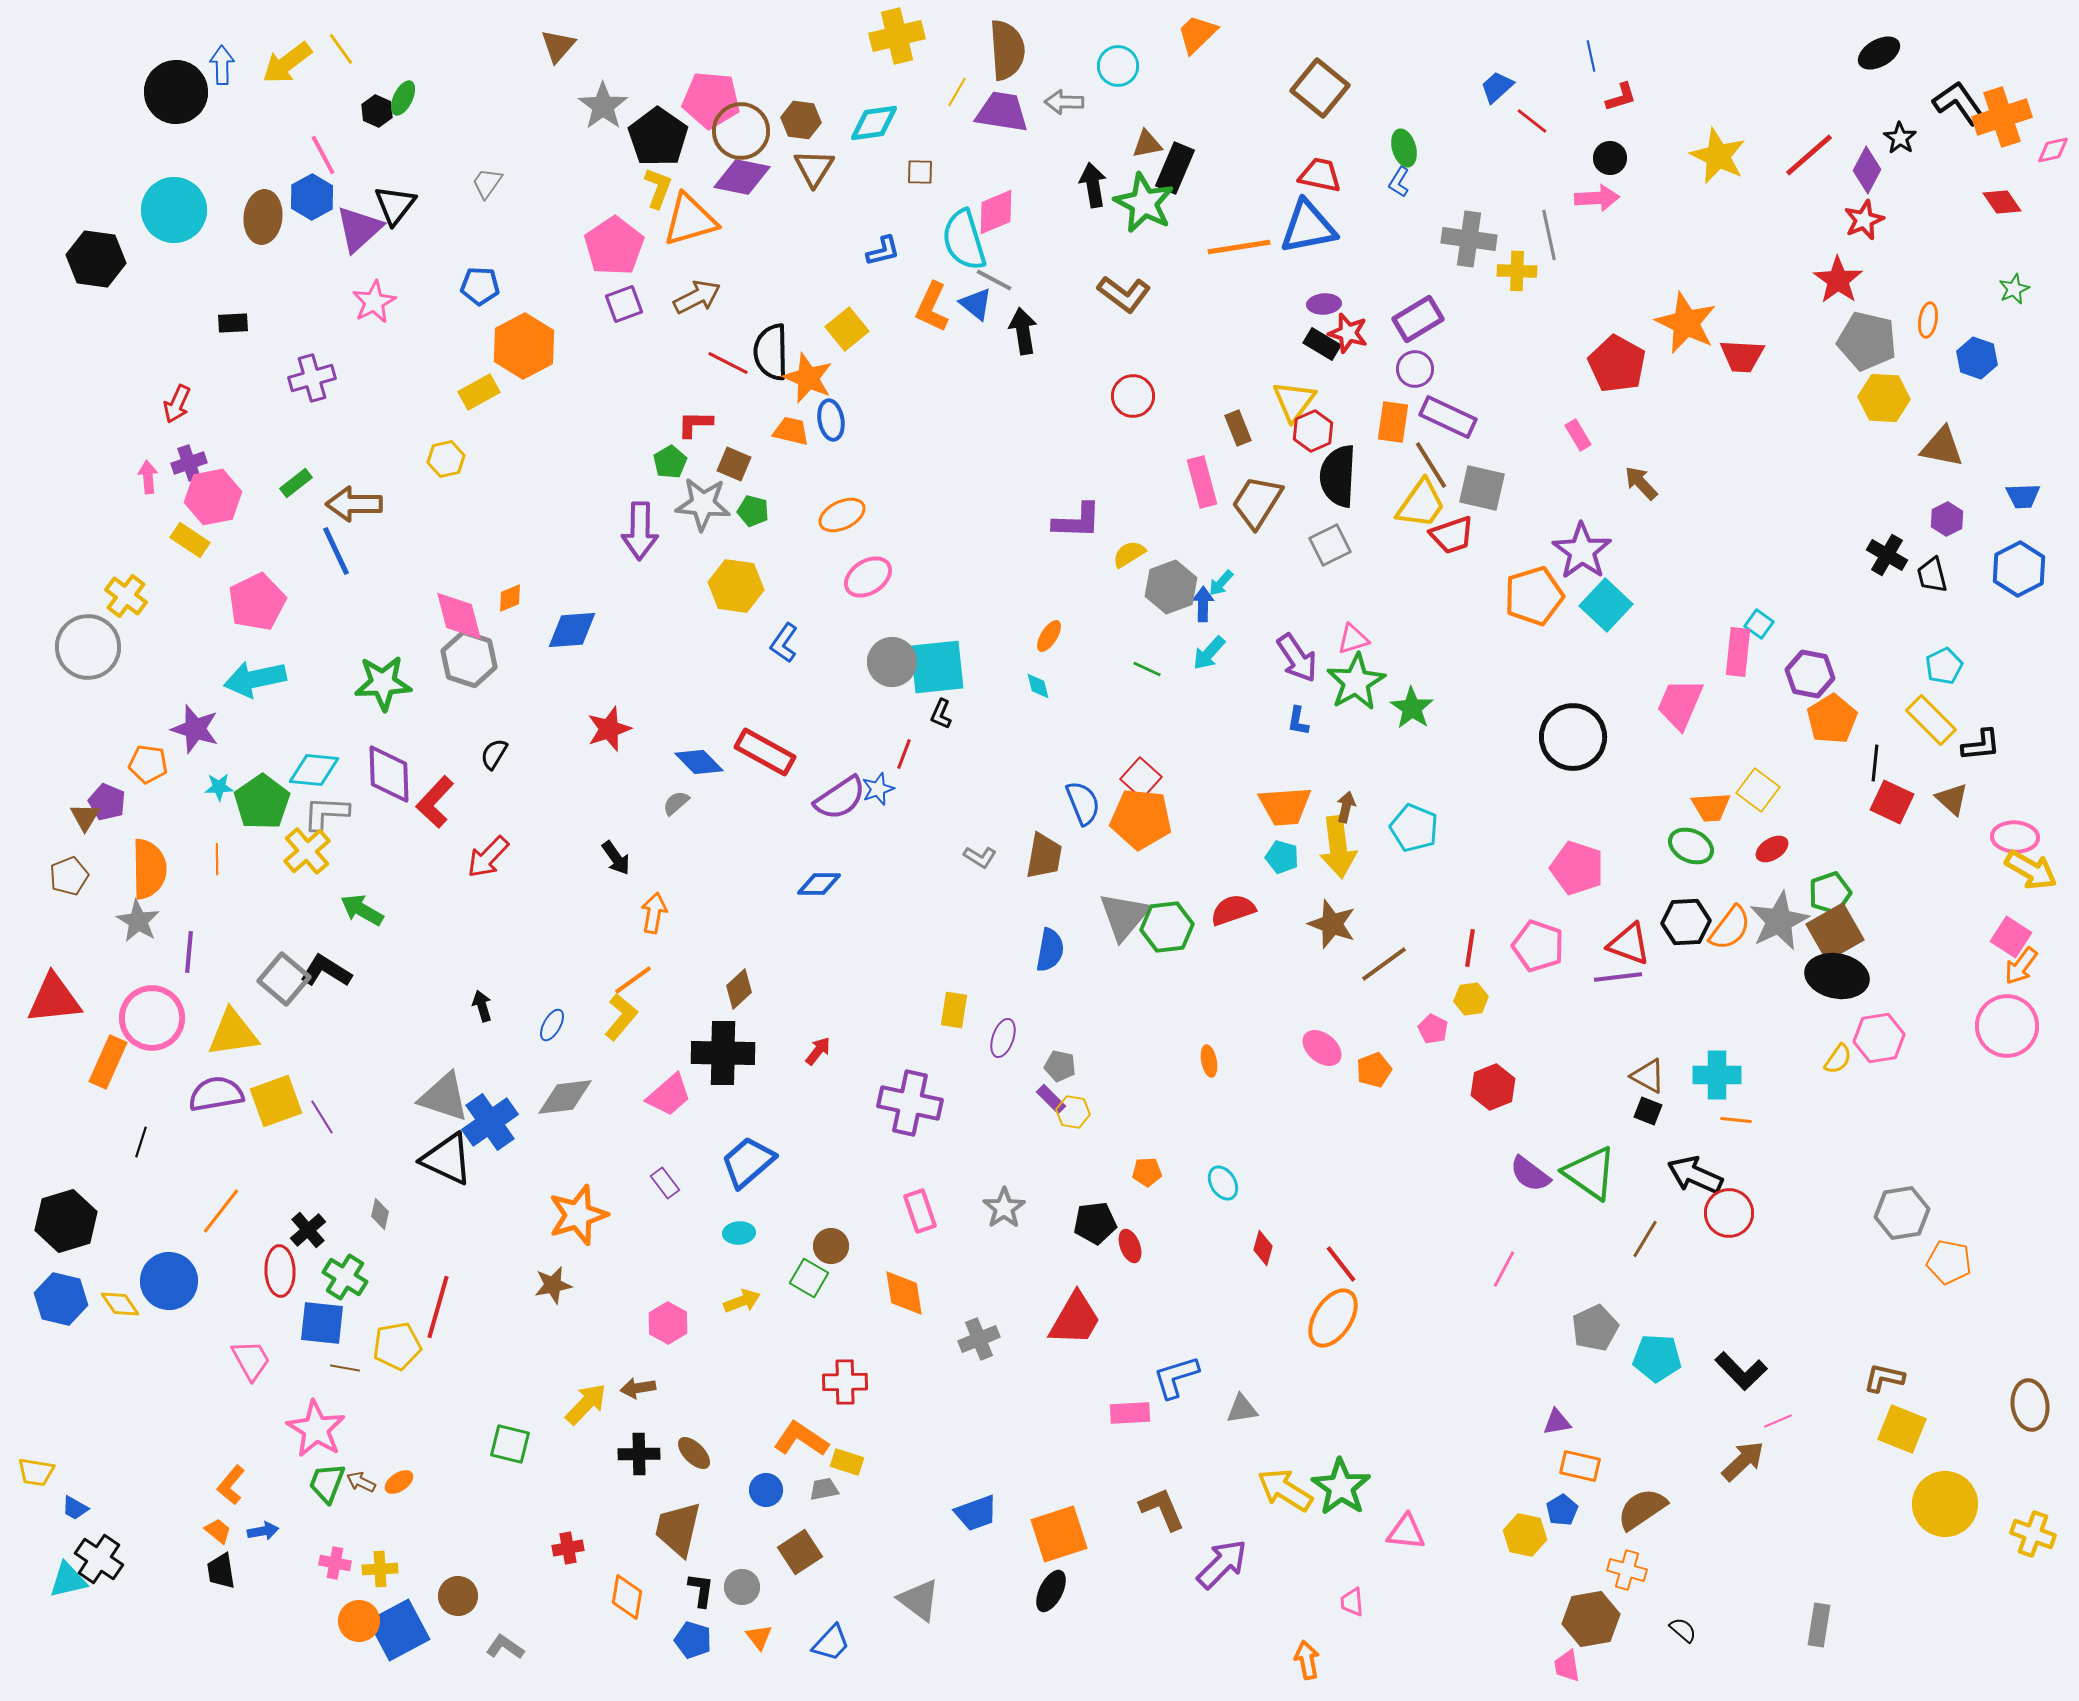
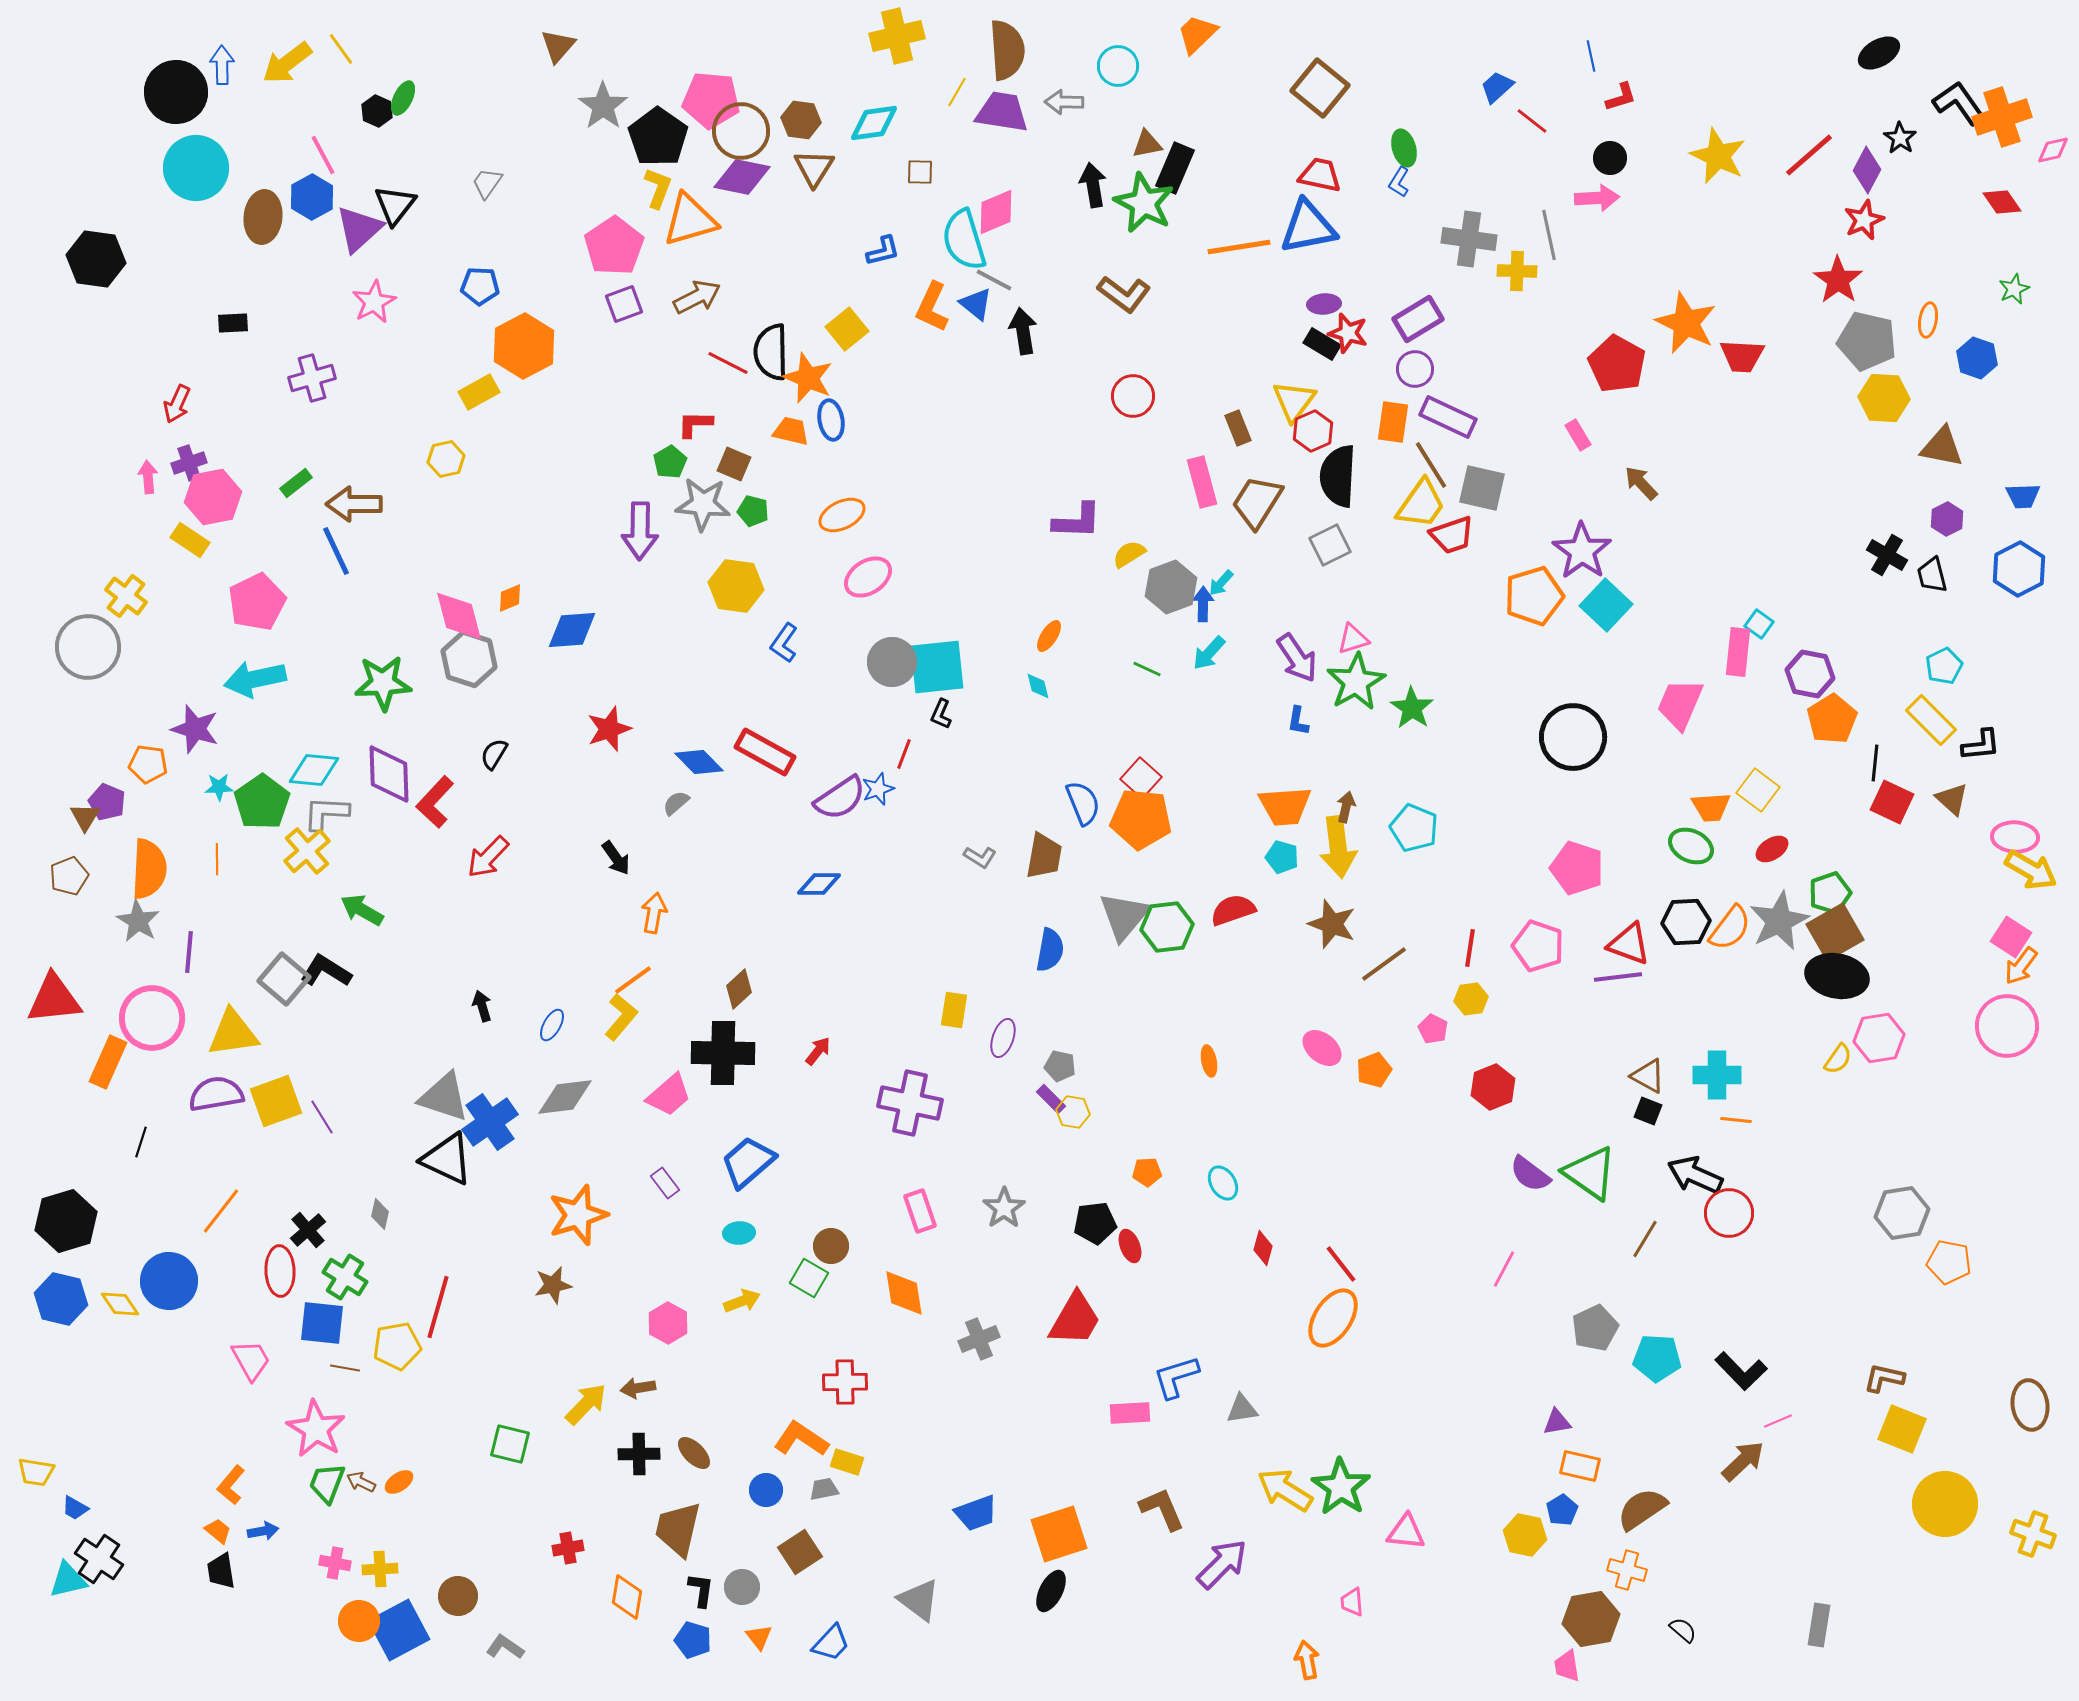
cyan circle at (174, 210): moved 22 px right, 42 px up
orange semicircle at (149, 869): rotated 4 degrees clockwise
